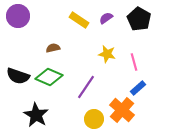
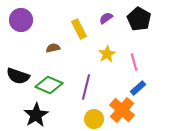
purple circle: moved 3 px right, 4 px down
yellow rectangle: moved 9 px down; rotated 30 degrees clockwise
yellow star: rotated 30 degrees clockwise
green diamond: moved 8 px down
purple line: rotated 20 degrees counterclockwise
black star: rotated 10 degrees clockwise
